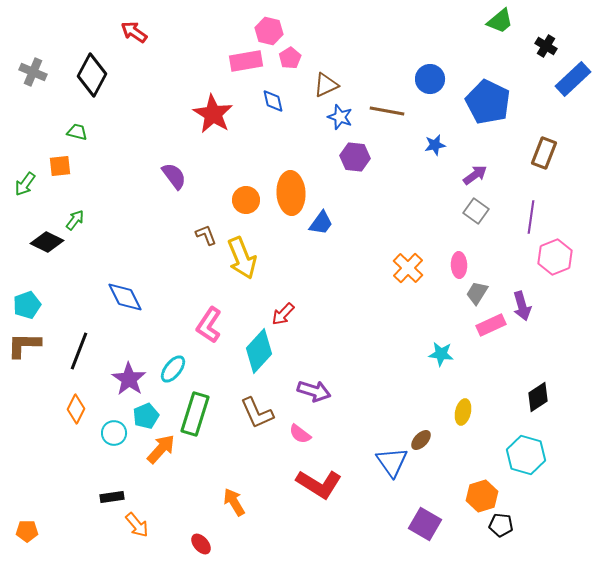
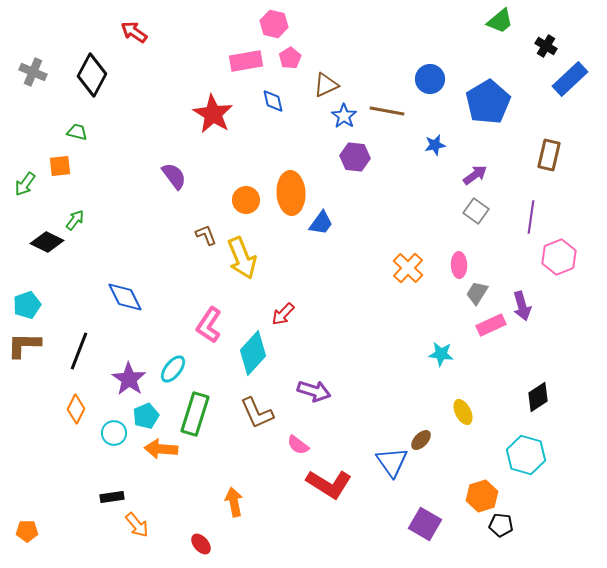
pink hexagon at (269, 31): moved 5 px right, 7 px up
blue rectangle at (573, 79): moved 3 px left
blue pentagon at (488, 102): rotated 15 degrees clockwise
blue star at (340, 117): moved 4 px right, 1 px up; rotated 15 degrees clockwise
brown rectangle at (544, 153): moved 5 px right, 2 px down; rotated 8 degrees counterclockwise
pink hexagon at (555, 257): moved 4 px right
cyan diamond at (259, 351): moved 6 px left, 2 px down
yellow ellipse at (463, 412): rotated 40 degrees counterclockwise
pink semicircle at (300, 434): moved 2 px left, 11 px down
orange arrow at (161, 449): rotated 128 degrees counterclockwise
red L-shape at (319, 484): moved 10 px right
orange arrow at (234, 502): rotated 20 degrees clockwise
